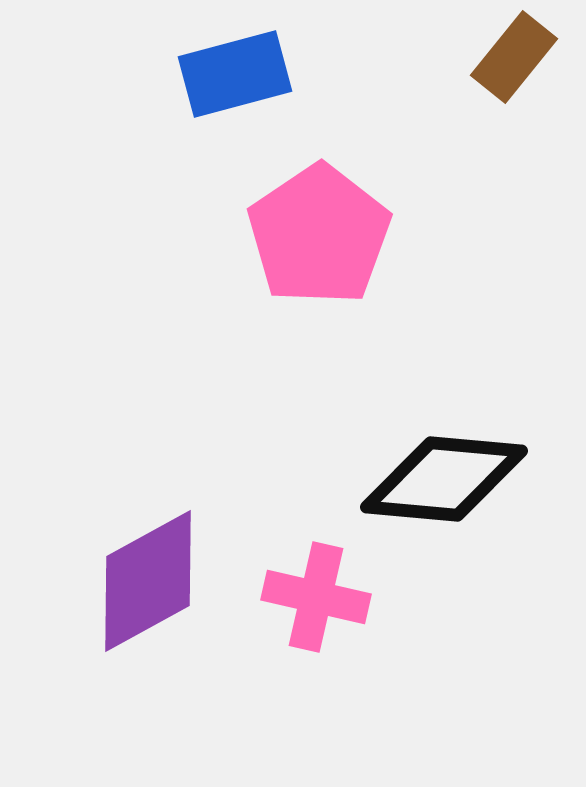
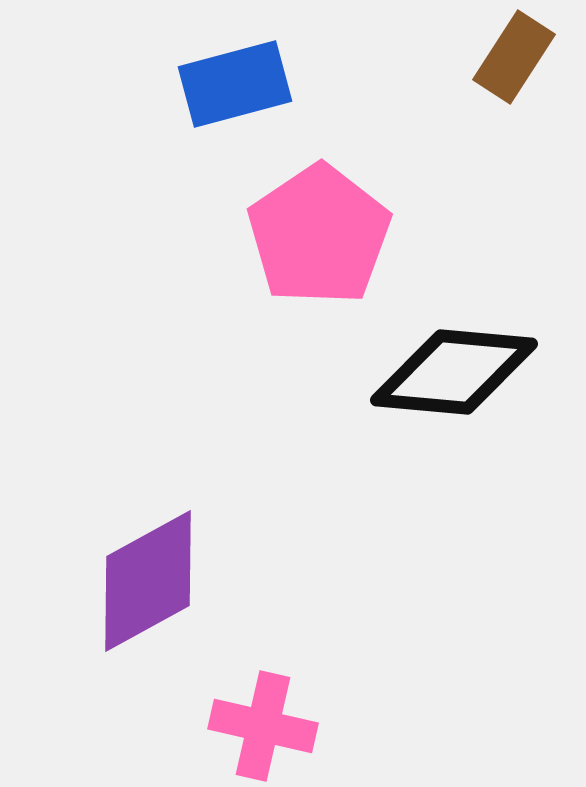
brown rectangle: rotated 6 degrees counterclockwise
blue rectangle: moved 10 px down
black diamond: moved 10 px right, 107 px up
pink cross: moved 53 px left, 129 px down
